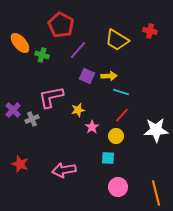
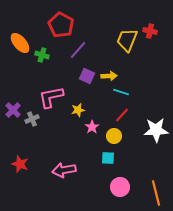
yellow trapezoid: moved 10 px right; rotated 80 degrees clockwise
yellow circle: moved 2 px left
pink circle: moved 2 px right
